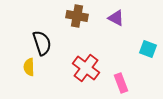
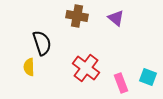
purple triangle: rotated 12 degrees clockwise
cyan square: moved 28 px down
